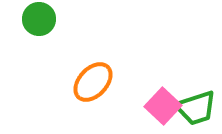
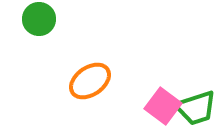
orange ellipse: moved 3 px left, 1 px up; rotated 12 degrees clockwise
pink square: rotated 6 degrees counterclockwise
